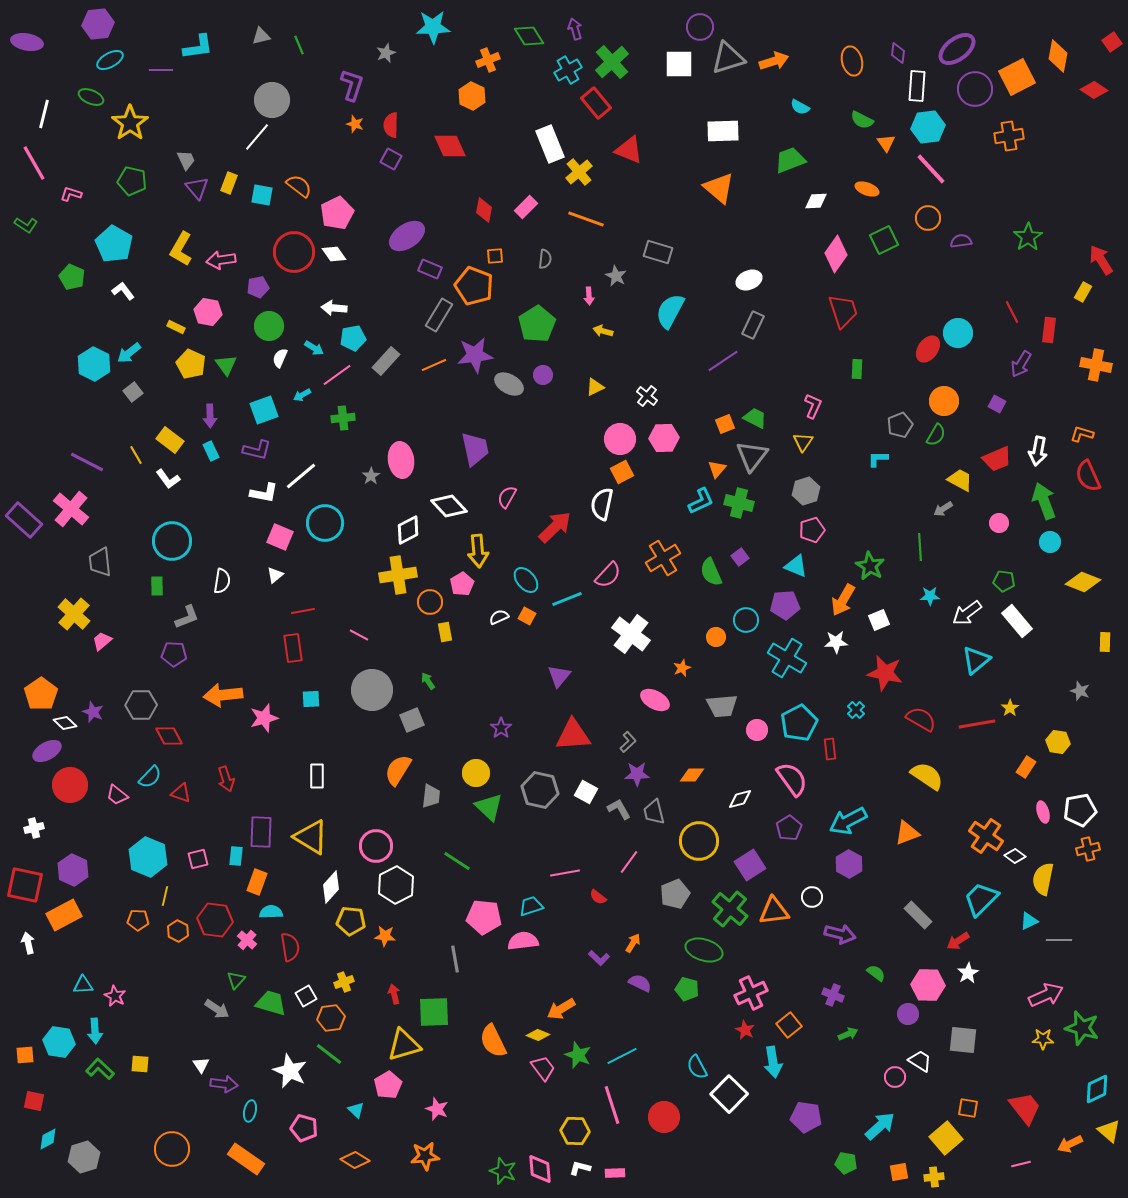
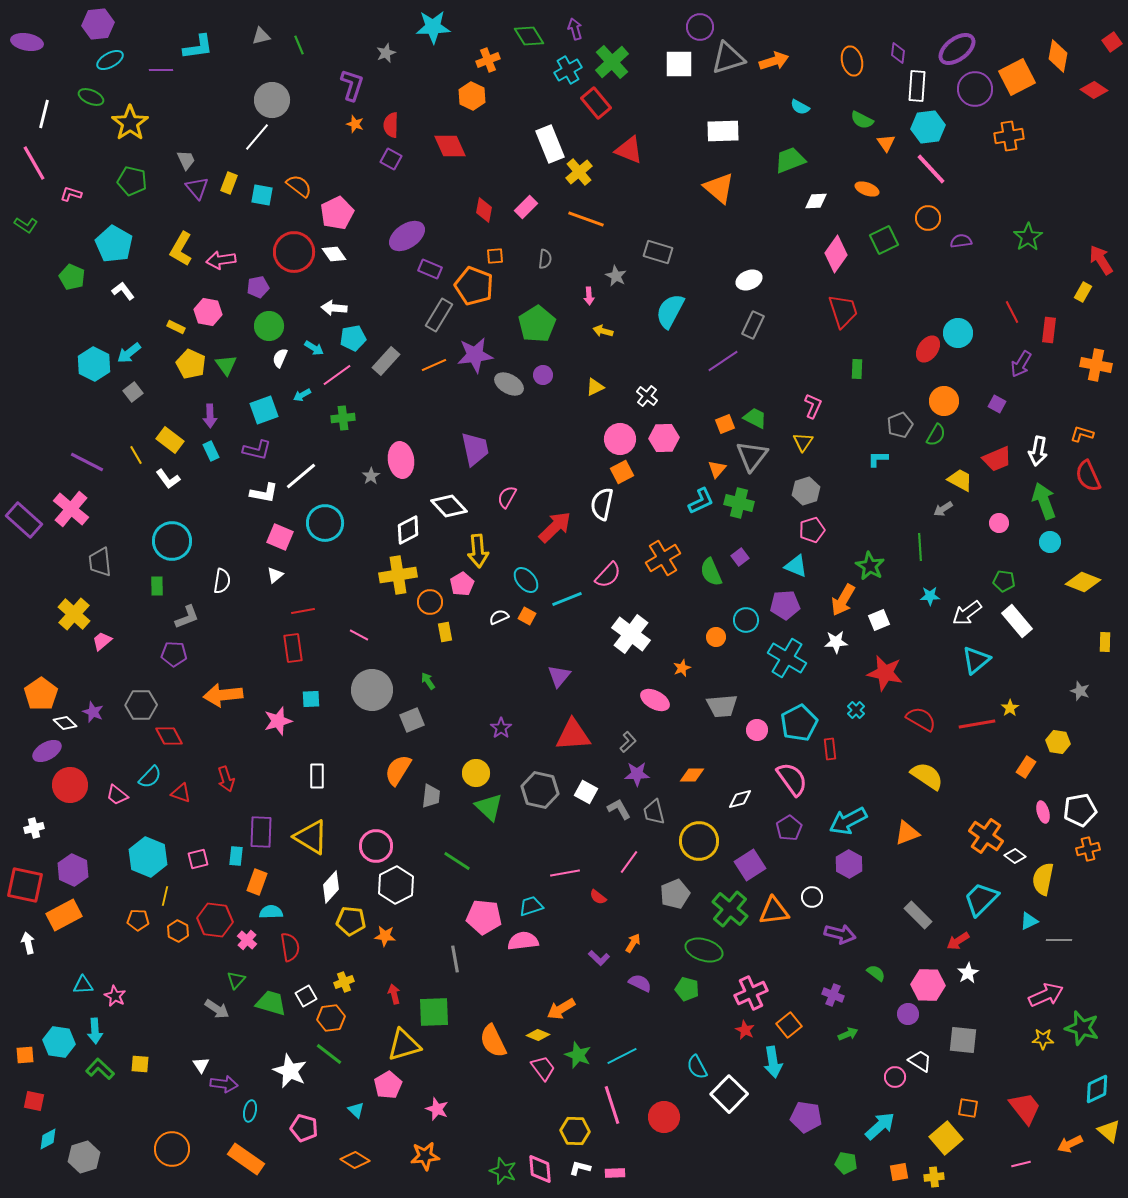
pink star at (264, 718): moved 14 px right, 3 px down
